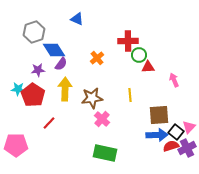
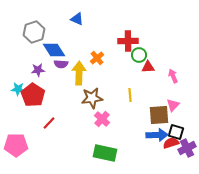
purple semicircle: rotated 56 degrees clockwise
pink arrow: moved 1 px left, 4 px up
yellow arrow: moved 14 px right, 16 px up
pink triangle: moved 16 px left, 22 px up
black square: rotated 21 degrees counterclockwise
red semicircle: moved 3 px up
